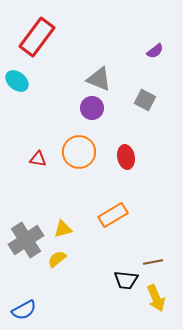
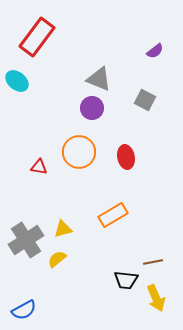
red triangle: moved 1 px right, 8 px down
